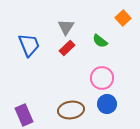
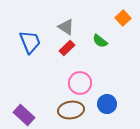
gray triangle: rotated 30 degrees counterclockwise
blue trapezoid: moved 1 px right, 3 px up
pink circle: moved 22 px left, 5 px down
purple rectangle: rotated 25 degrees counterclockwise
